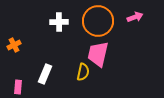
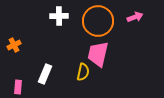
white cross: moved 6 px up
